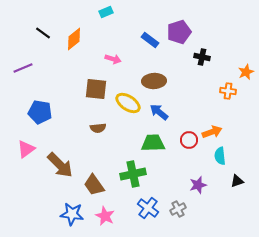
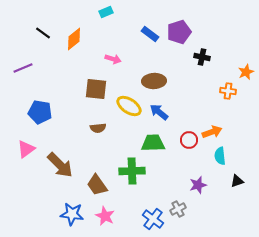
blue rectangle: moved 6 px up
yellow ellipse: moved 1 px right, 3 px down
green cross: moved 1 px left, 3 px up; rotated 10 degrees clockwise
brown trapezoid: moved 3 px right
blue cross: moved 5 px right, 11 px down
